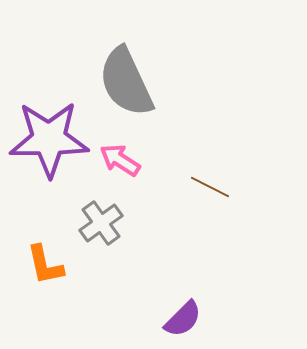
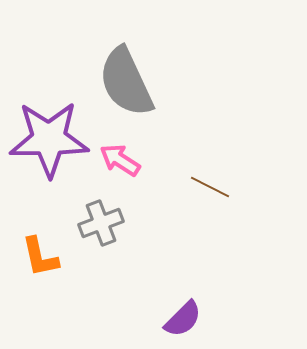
gray cross: rotated 15 degrees clockwise
orange L-shape: moved 5 px left, 8 px up
